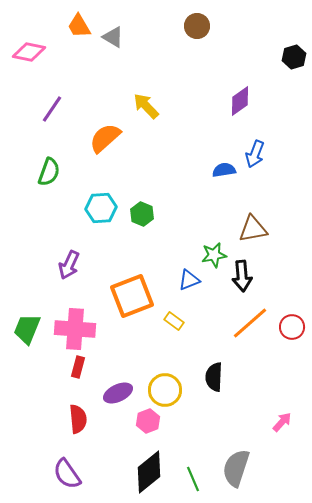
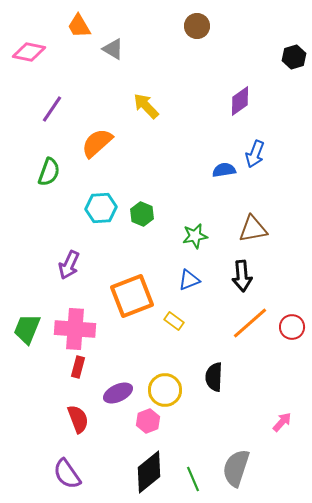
gray triangle: moved 12 px down
orange semicircle: moved 8 px left, 5 px down
green star: moved 19 px left, 19 px up
red semicircle: rotated 16 degrees counterclockwise
